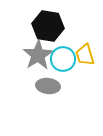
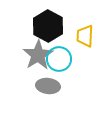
black hexagon: rotated 20 degrees clockwise
yellow trapezoid: moved 19 px up; rotated 20 degrees clockwise
cyan circle: moved 4 px left
